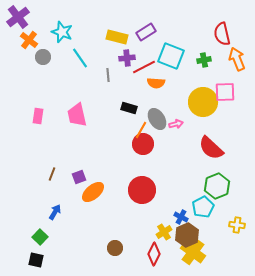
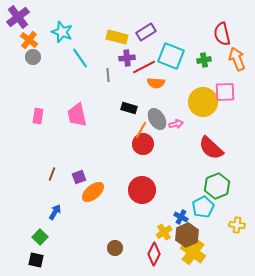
gray circle at (43, 57): moved 10 px left
